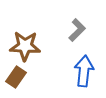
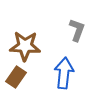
gray L-shape: rotated 25 degrees counterclockwise
blue arrow: moved 20 px left, 2 px down
